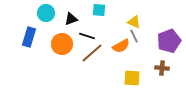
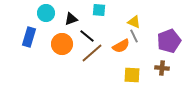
black line: rotated 21 degrees clockwise
yellow square: moved 3 px up
